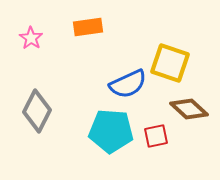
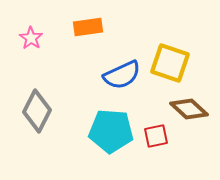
blue semicircle: moved 6 px left, 9 px up
